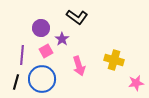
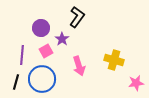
black L-shape: rotated 90 degrees counterclockwise
